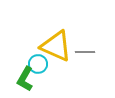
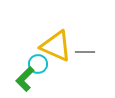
green L-shape: rotated 15 degrees clockwise
